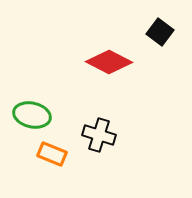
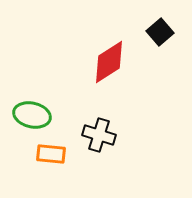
black square: rotated 12 degrees clockwise
red diamond: rotated 60 degrees counterclockwise
orange rectangle: moved 1 px left; rotated 16 degrees counterclockwise
